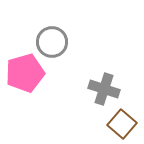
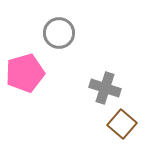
gray circle: moved 7 px right, 9 px up
gray cross: moved 1 px right, 1 px up
